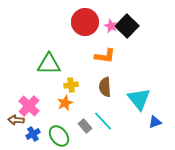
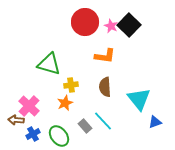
black square: moved 2 px right, 1 px up
green triangle: rotated 15 degrees clockwise
